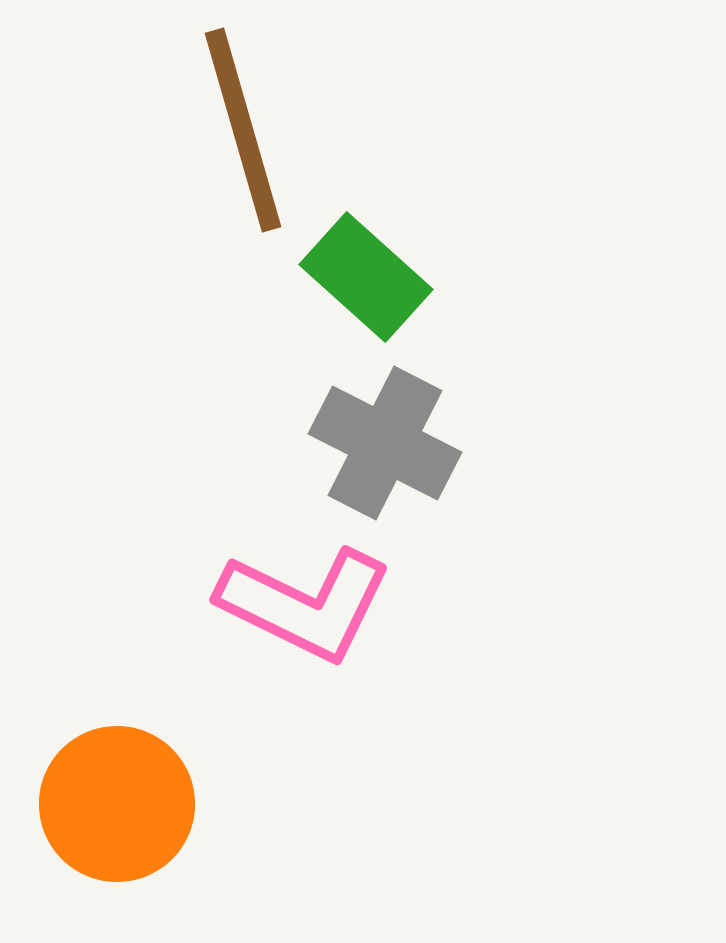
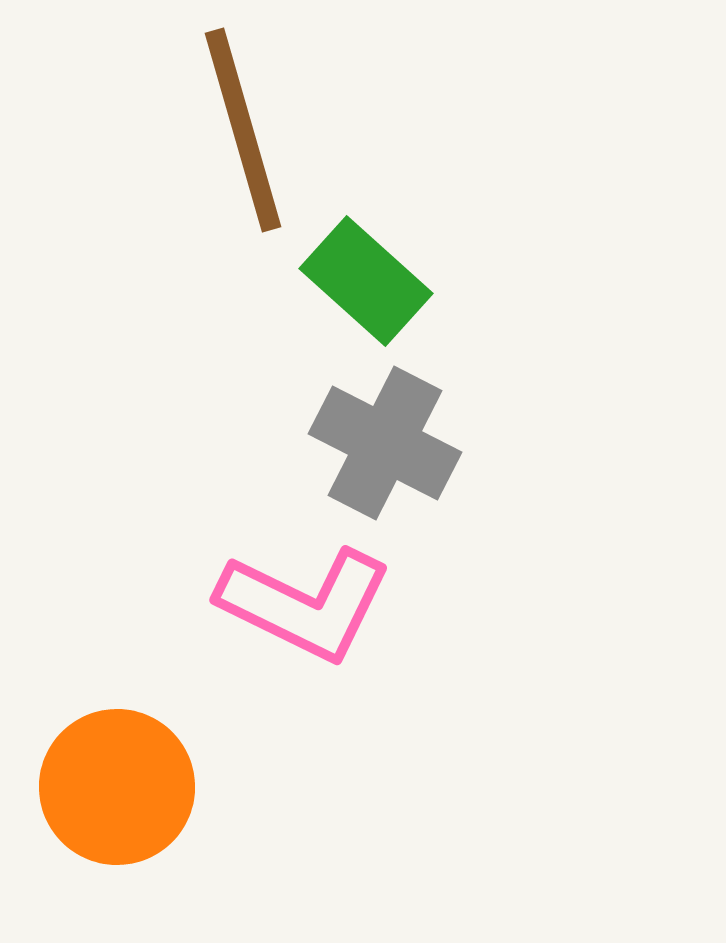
green rectangle: moved 4 px down
orange circle: moved 17 px up
